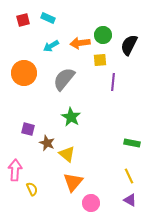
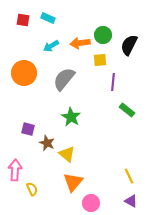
red square: rotated 24 degrees clockwise
green rectangle: moved 5 px left, 33 px up; rotated 28 degrees clockwise
purple triangle: moved 1 px right, 1 px down
